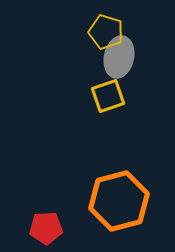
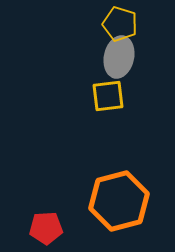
yellow pentagon: moved 14 px right, 8 px up
yellow square: rotated 12 degrees clockwise
